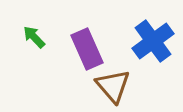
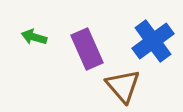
green arrow: rotated 30 degrees counterclockwise
brown triangle: moved 10 px right
